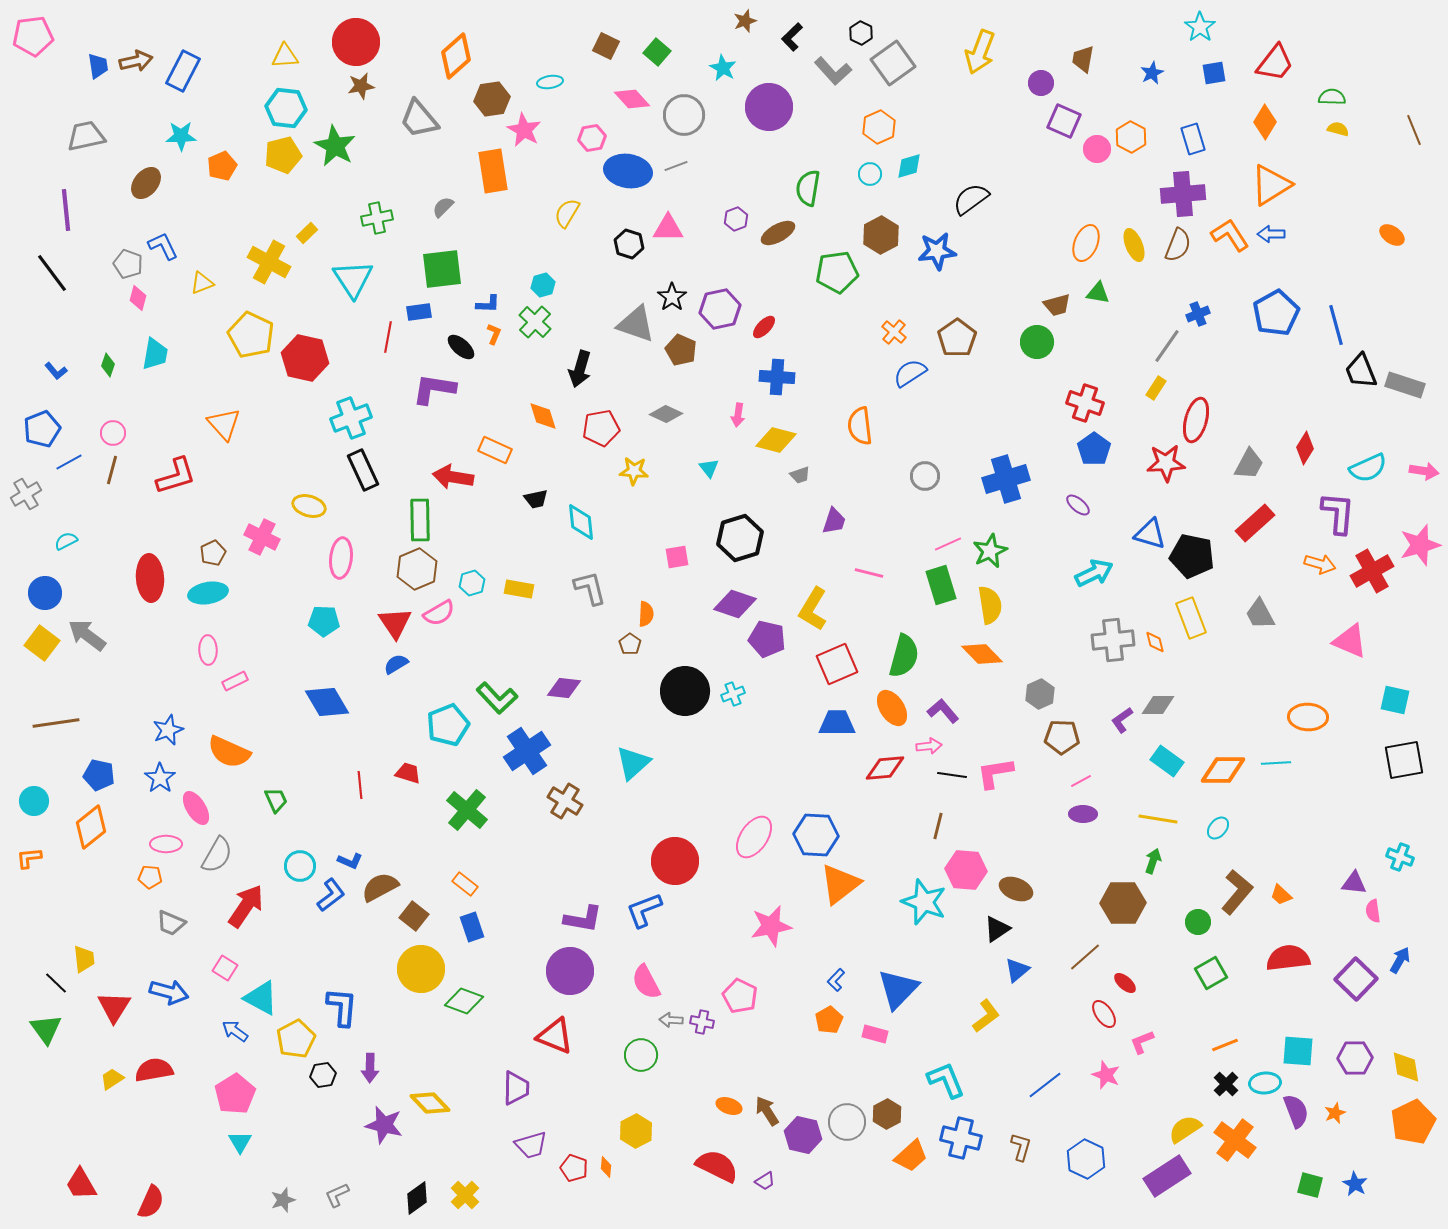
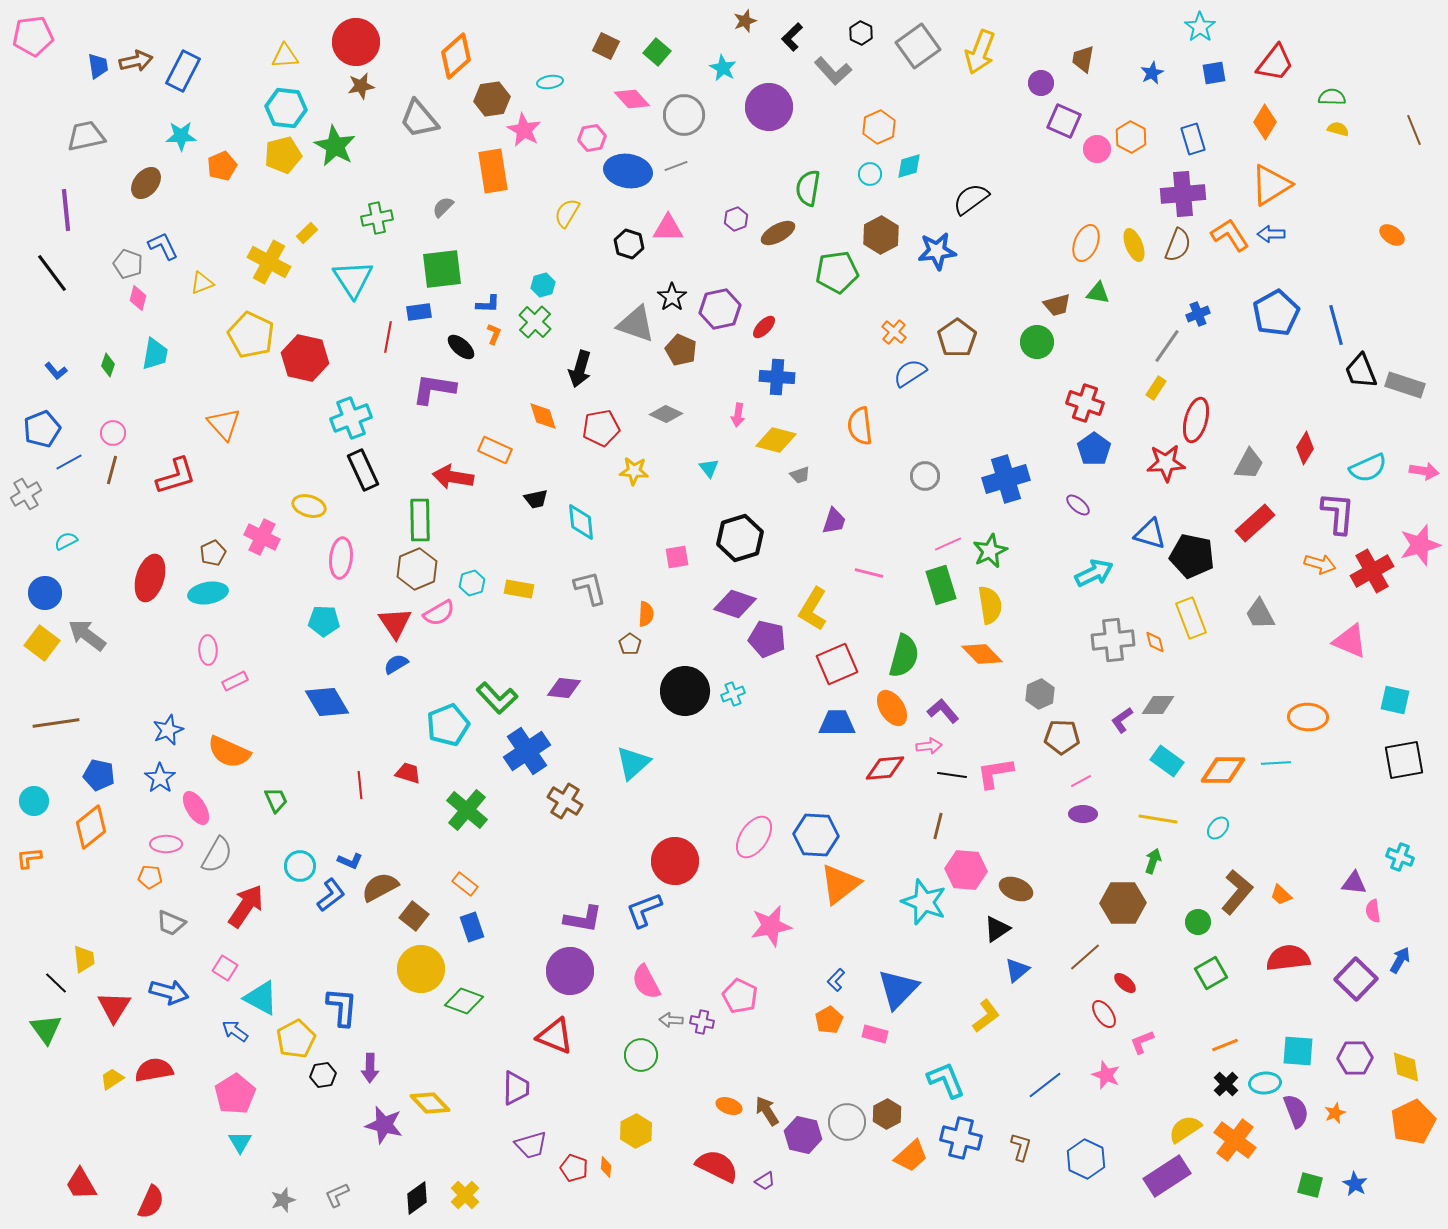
gray square at (893, 63): moved 25 px right, 17 px up
red ellipse at (150, 578): rotated 21 degrees clockwise
